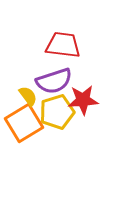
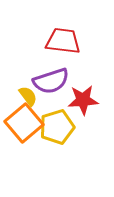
red trapezoid: moved 4 px up
purple semicircle: moved 3 px left
yellow pentagon: moved 15 px down
orange square: rotated 9 degrees counterclockwise
